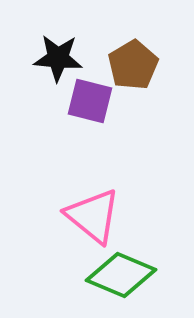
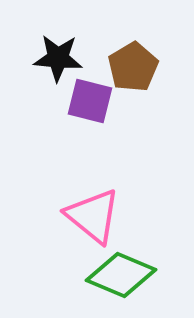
brown pentagon: moved 2 px down
